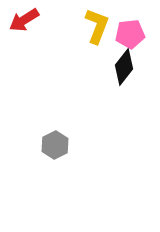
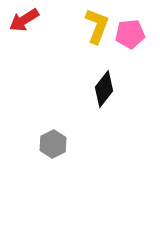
black diamond: moved 20 px left, 22 px down
gray hexagon: moved 2 px left, 1 px up
